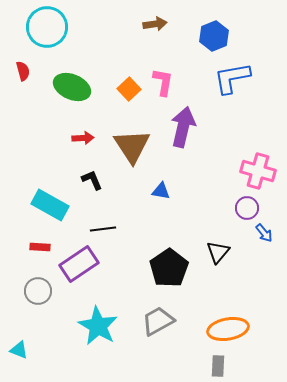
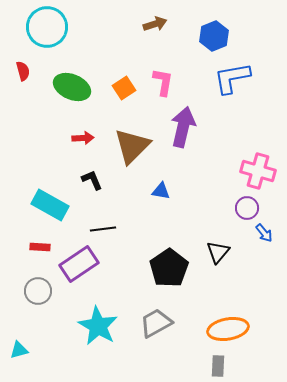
brown arrow: rotated 10 degrees counterclockwise
orange square: moved 5 px left, 1 px up; rotated 10 degrees clockwise
brown triangle: rotated 18 degrees clockwise
gray trapezoid: moved 2 px left, 2 px down
cyan triangle: rotated 36 degrees counterclockwise
